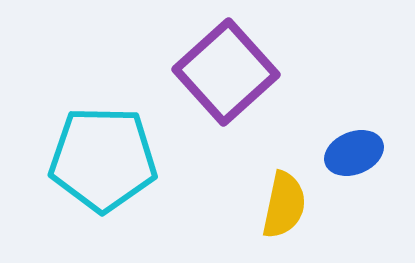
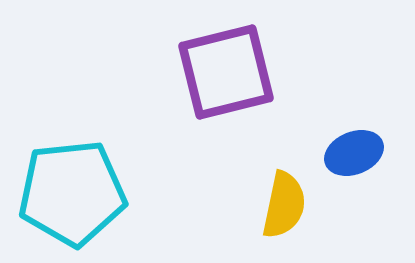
purple square: rotated 28 degrees clockwise
cyan pentagon: moved 31 px left, 34 px down; rotated 7 degrees counterclockwise
